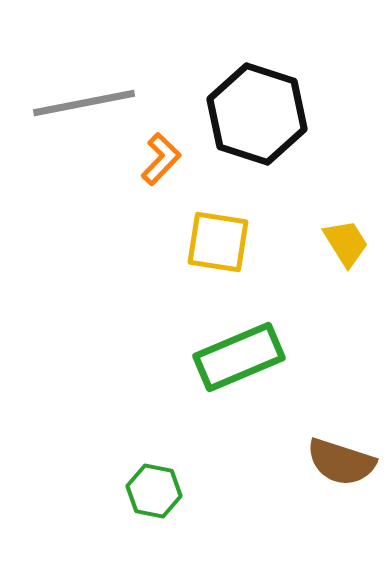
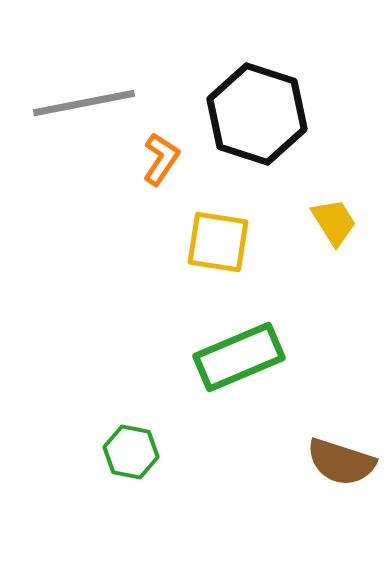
orange L-shape: rotated 10 degrees counterclockwise
yellow trapezoid: moved 12 px left, 21 px up
green hexagon: moved 23 px left, 39 px up
